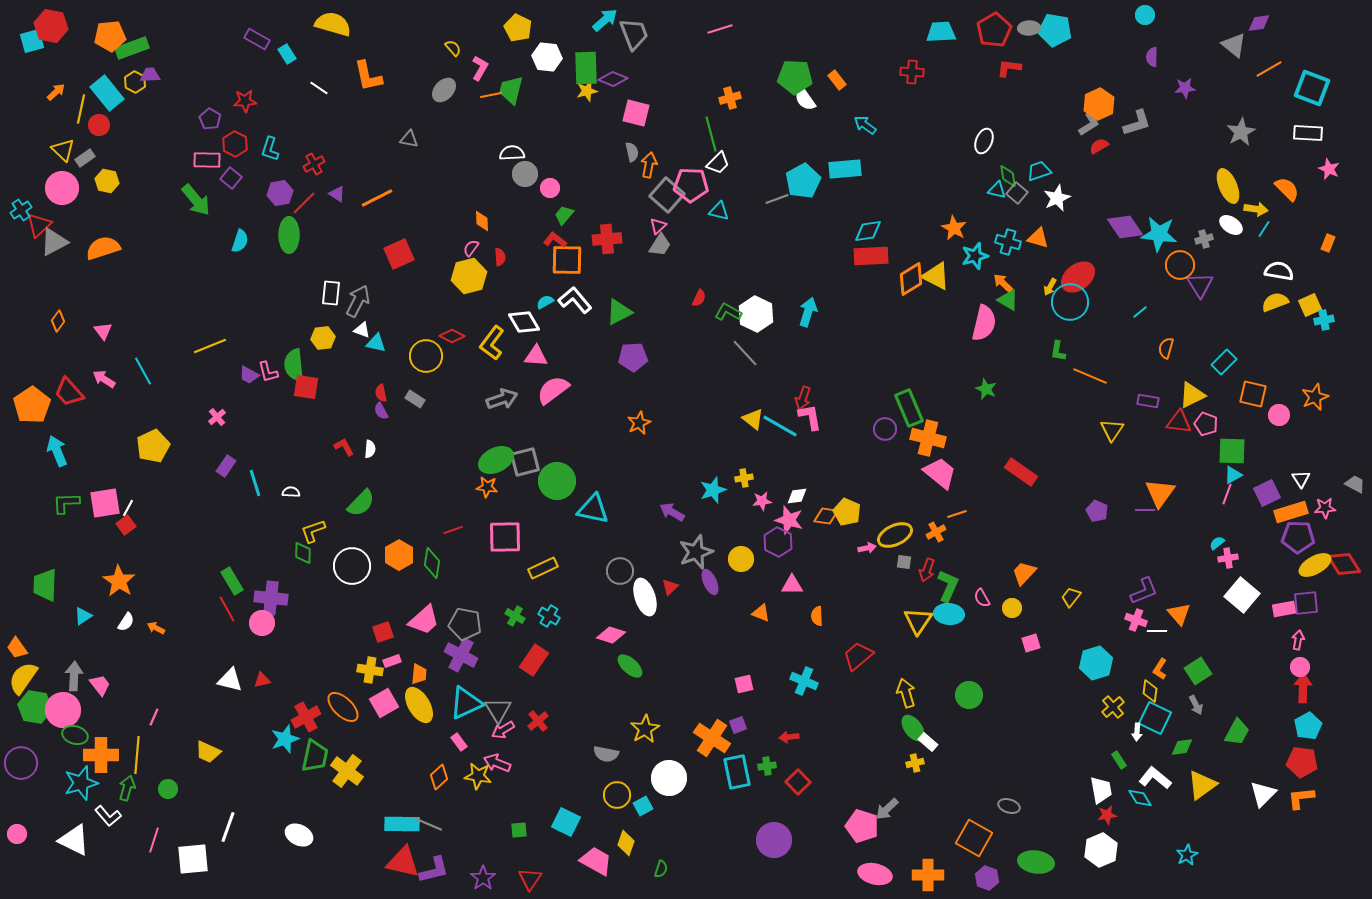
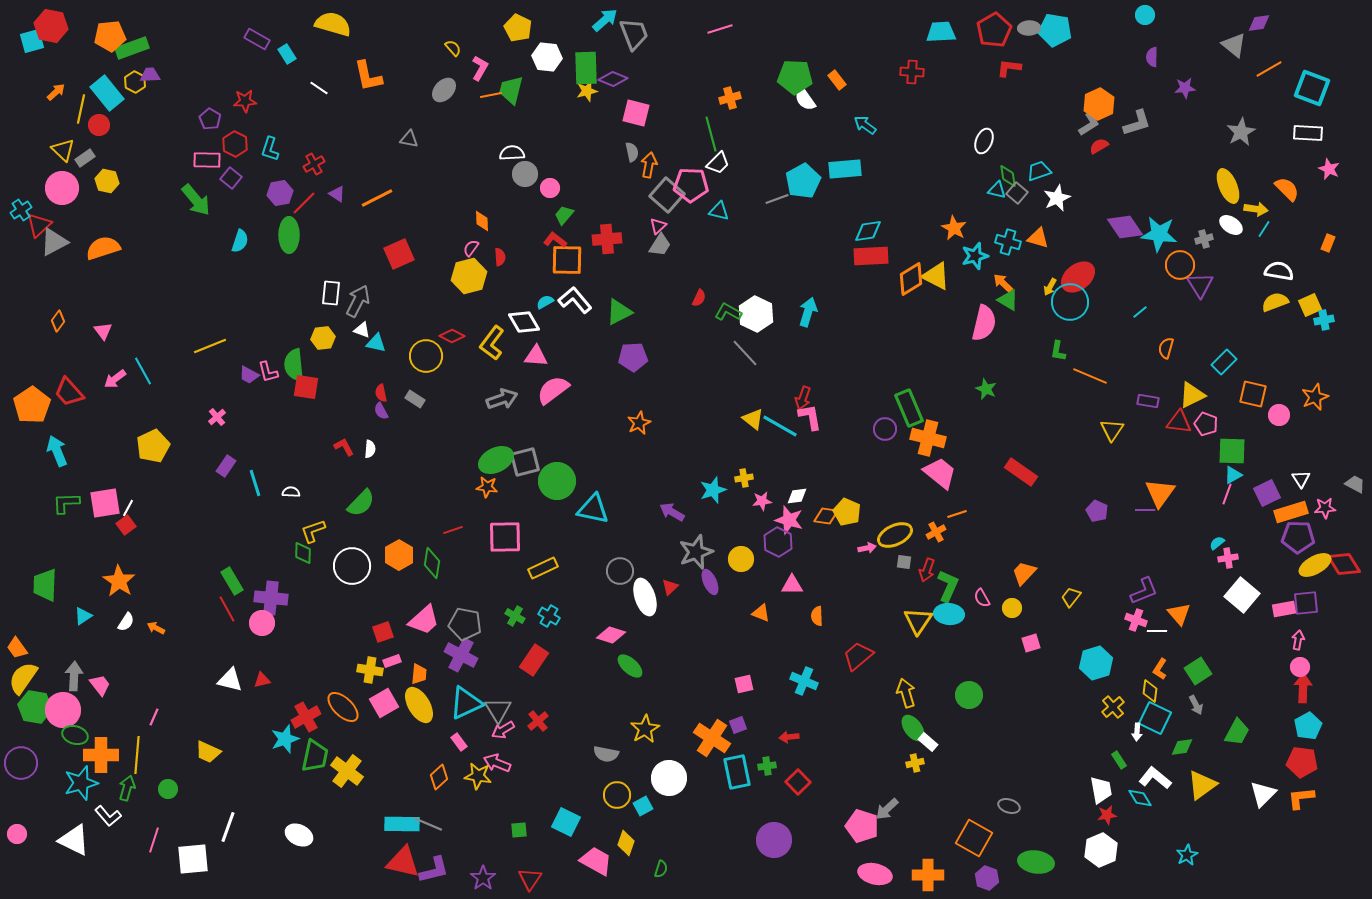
pink arrow at (104, 379): moved 11 px right; rotated 70 degrees counterclockwise
